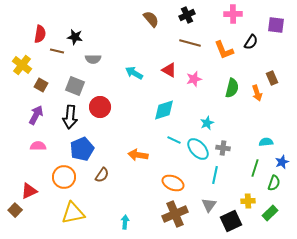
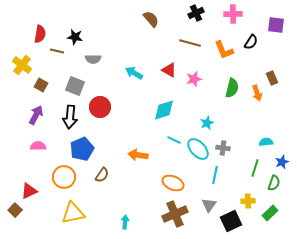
black cross at (187, 15): moved 9 px right, 2 px up
